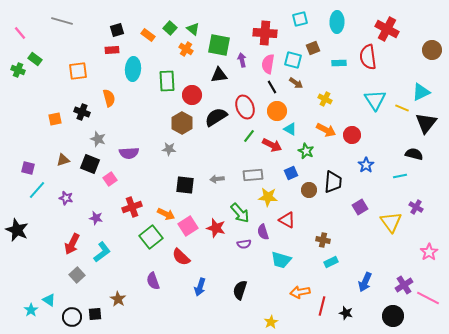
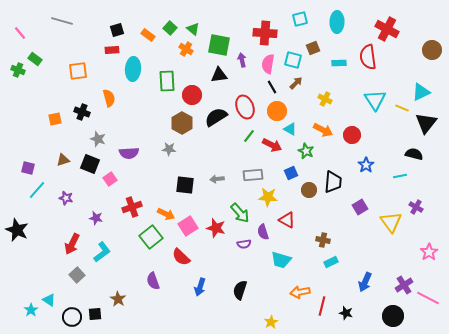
brown arrow at (296, 83): rotated 80 degrees counterclockwise
orange arrow at (326, 130): moved 3 px left
